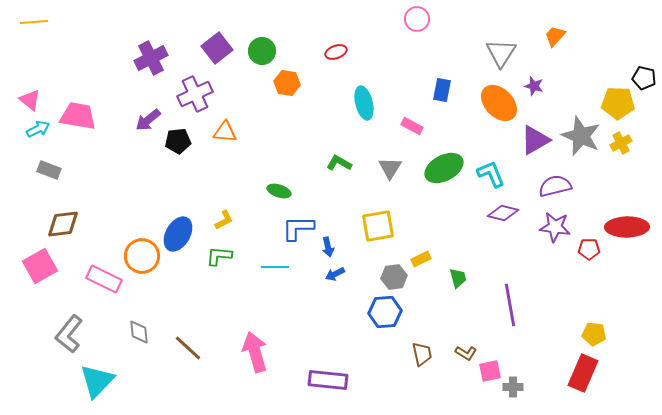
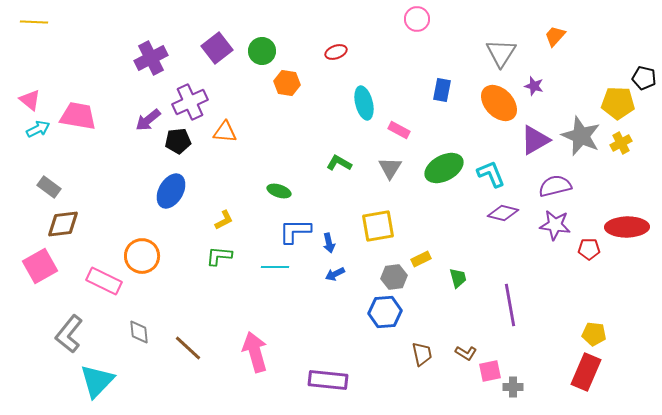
yellow line at (34, 22): rotated 8 degrees clockwise
purple cross at (195, 94): moved 5 px left, 8 px down
pink rectangle at (412, 126): moved 13 px left, 4 px down
gray rectangle at (49, 170): moved 17 px down; rotated 15 degrees clockwise
purple star at (555, 227): moved 2 px up
blue L-shape at (298, 228): moved 3 px left, 3 px down
blue ellipse at (178, 234): moved 7 px left, 43 px up
blue arrow at (328, 247): moved 1 px right, 4 px up
pink rectangle at (104, 279): moved 2 px down
red rectangle at (583, 373): moved 3 px right, 1 px up
